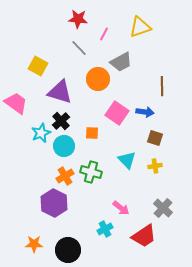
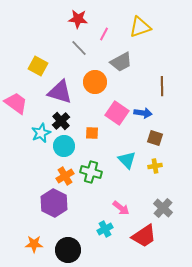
orange circle: moved 3 px left, 3 px down
blue arrow: moved 2 px left, 1 px down
